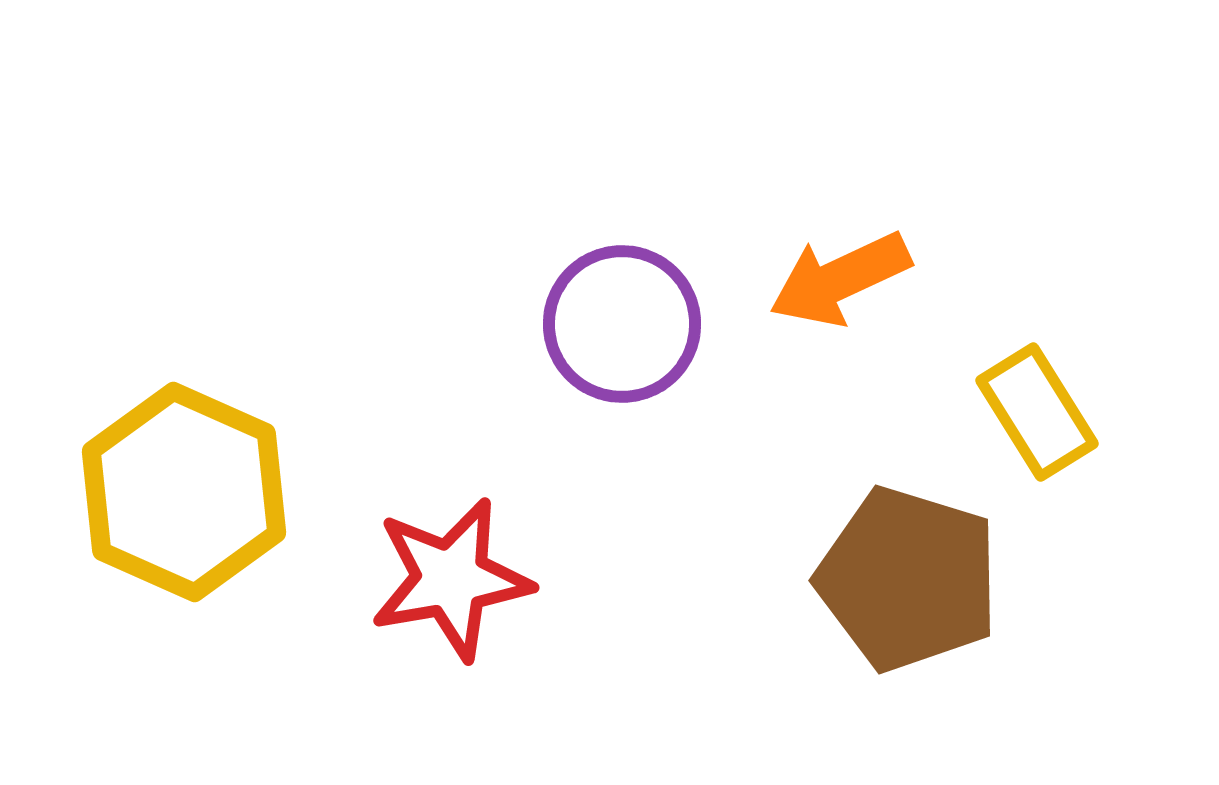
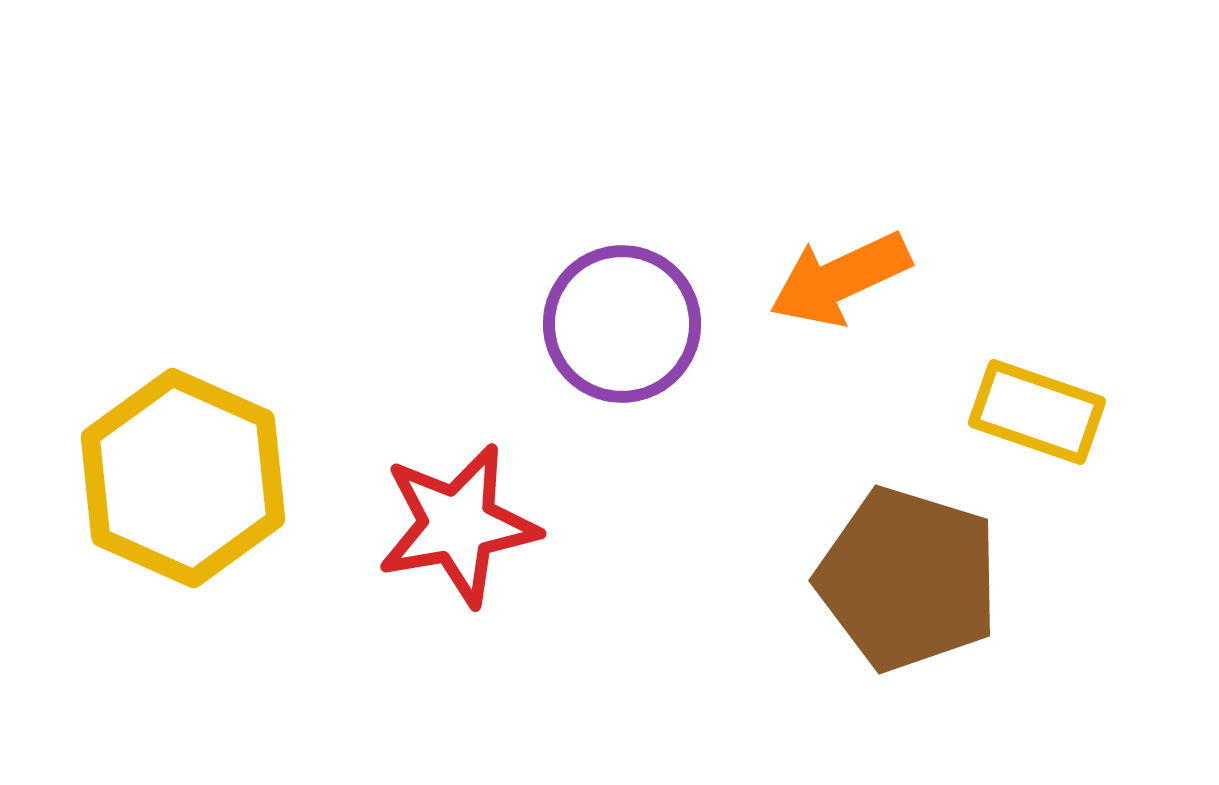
yellow rectangle: rotated 39 degrees counterclockwise
yellow hexagon: moved 1 px left, 14 px up
red star: moved 7 px right, 54 px up
